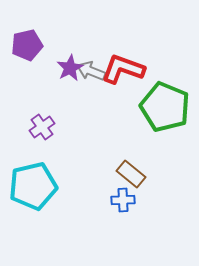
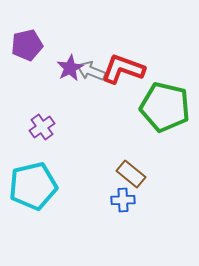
green pentagon: rotated 9 degrees counterclockwise
